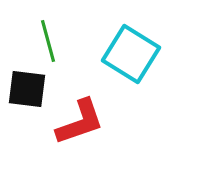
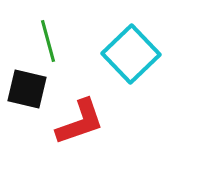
cyan square: rotated 14 degrees clockwise
black square: rotated 6 degrees clockwise
